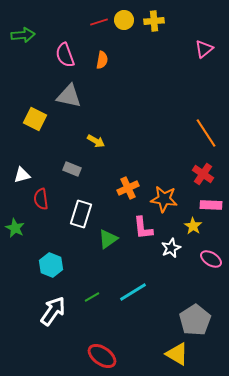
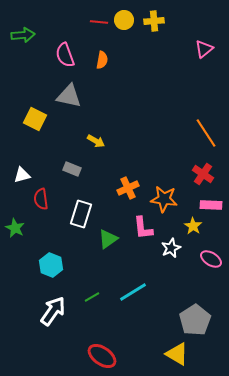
red line: rotated 24 degrees clockwise
